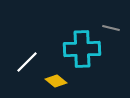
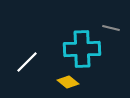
yellow diamond: moved 12 px right, 1 px down
